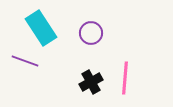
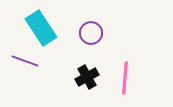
black cross: moved 4 px left, 5 px up
